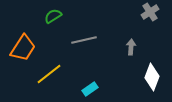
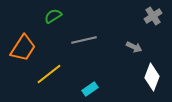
gray cross: moved 3 px right, 4 px down
gray arrow: moved 3 px right; rotated 112 degrees clockwise
